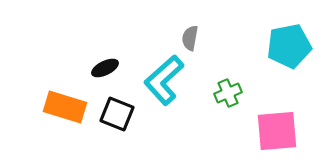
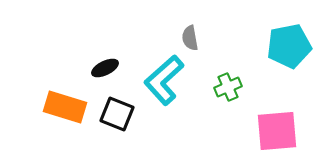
gray semicircle: rotated 20 degrees counterclockwise
green cross: moved 6 px up
